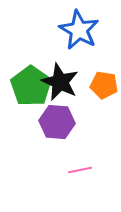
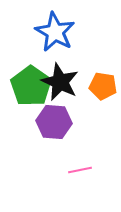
blue star: moved 24 px left, 2 px down
orange pentagon: moved 1 px left, 1 px down
purple hexagon: moved 3 px left
